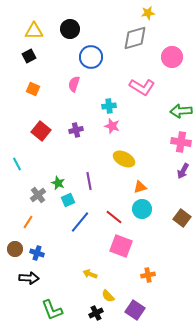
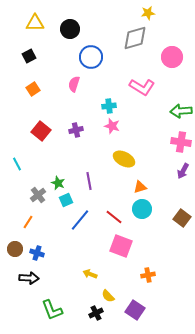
yellow triangle: moved 1 px right, 8 px up
orange square: rotated 32 degrees clockwise
cyan square: moved 2 px left
blue line: moved 2 px up
